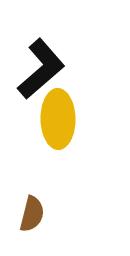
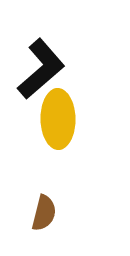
brown semicircle: moved 12 px right, 1 px up
